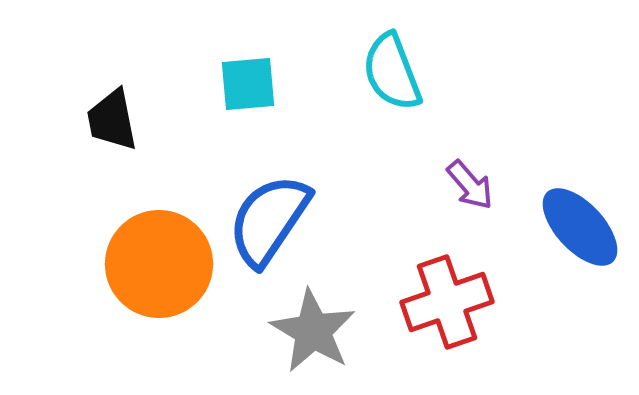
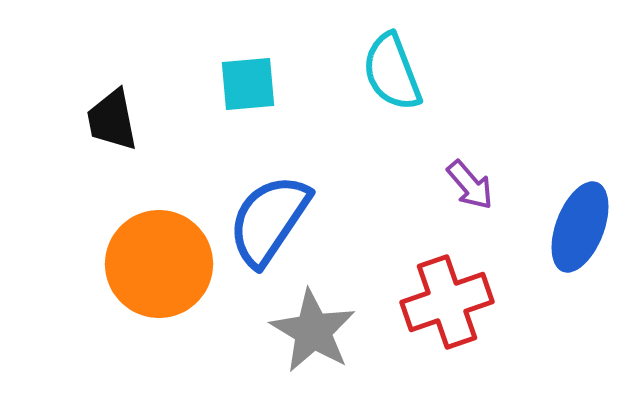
blue ellipse: rotated 64 degrees clockwise
